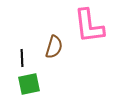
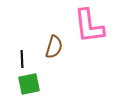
black line: moved 1 px down
